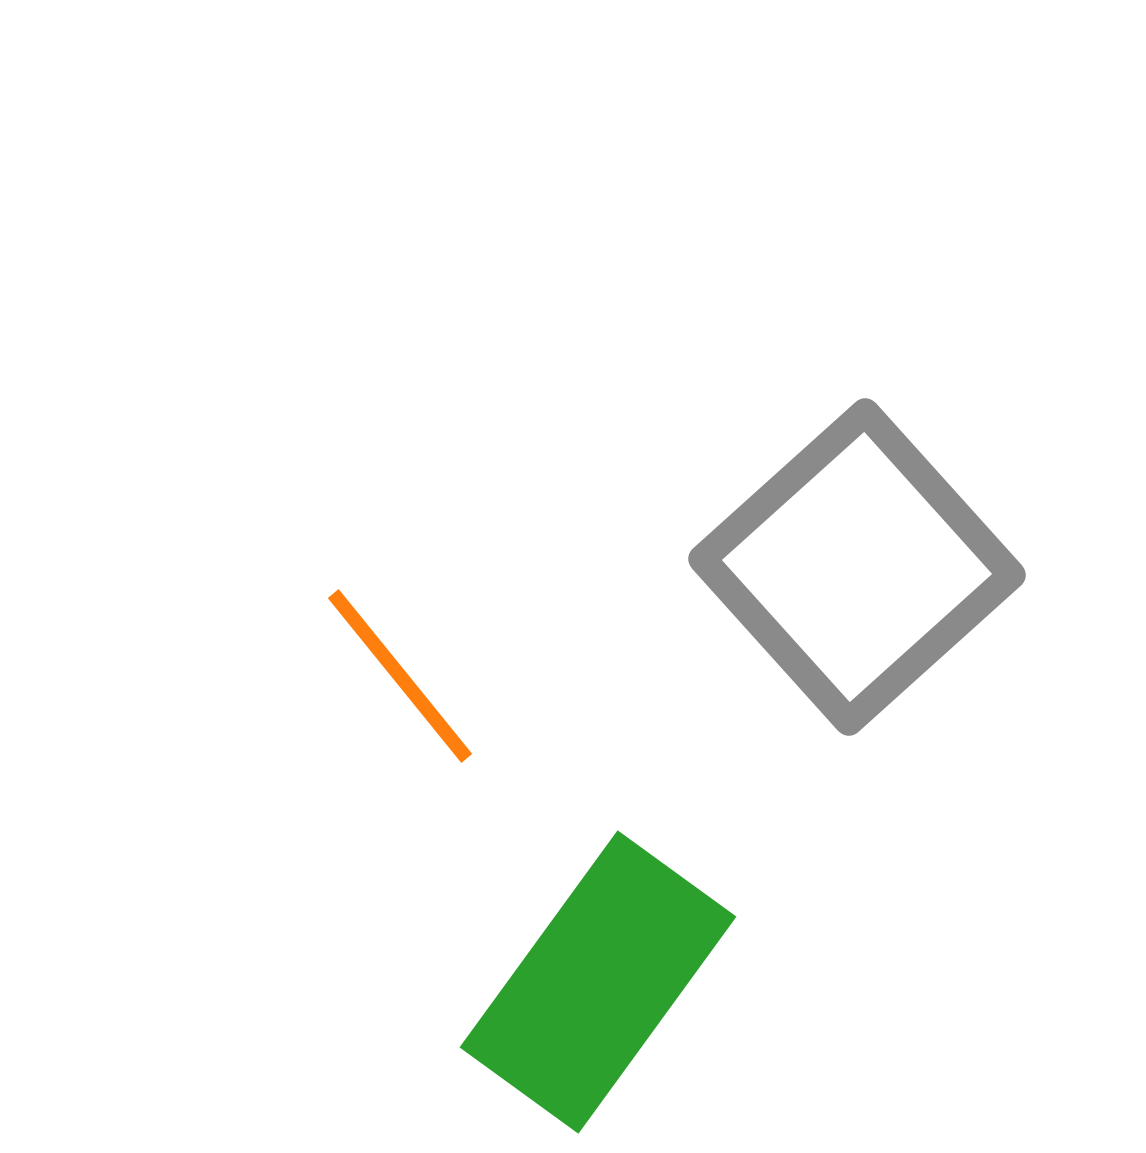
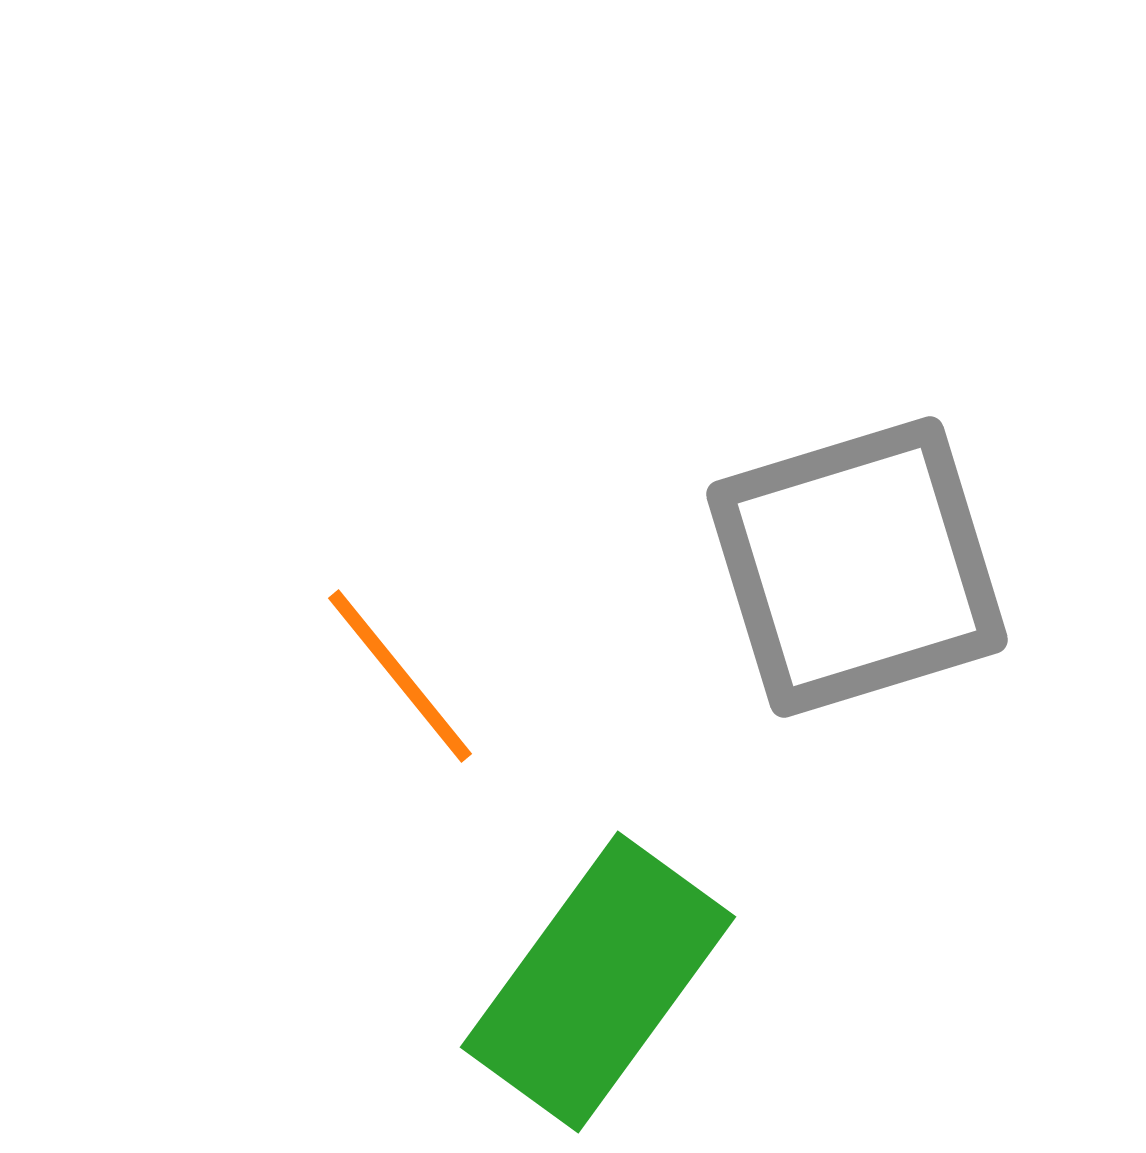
gray square: rotated 25 degrees clockwise
